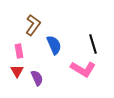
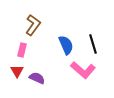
blue semicircle: moved 12 px right
pink rectangle: moved 3 px right, 1 px up; rotated 24 degrees clockwise
pink L-shape: moved 1 px down; rotated 10 degrees clockwise
purple semicircle: rotated 42 degrees counterclockwise
